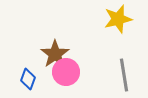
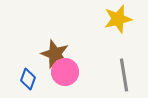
brown star: rotated 16 degrees counterclockwise
pink circle: moved 1 px left
